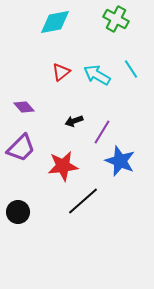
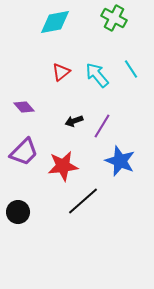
green cross: moved 2 px left, 1 px up
cyan arrow: rotated 20 degrees clockwise
purple line: moved 6 px up
purple trapezoid: moved 3 px right, 4 px down
